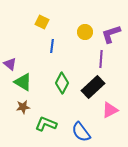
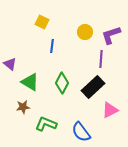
purple L-shape: moved 1 px down
green triangle: moved 7 px right
